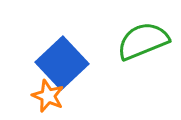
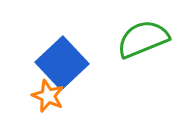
green semicircle: moved 2 px up
